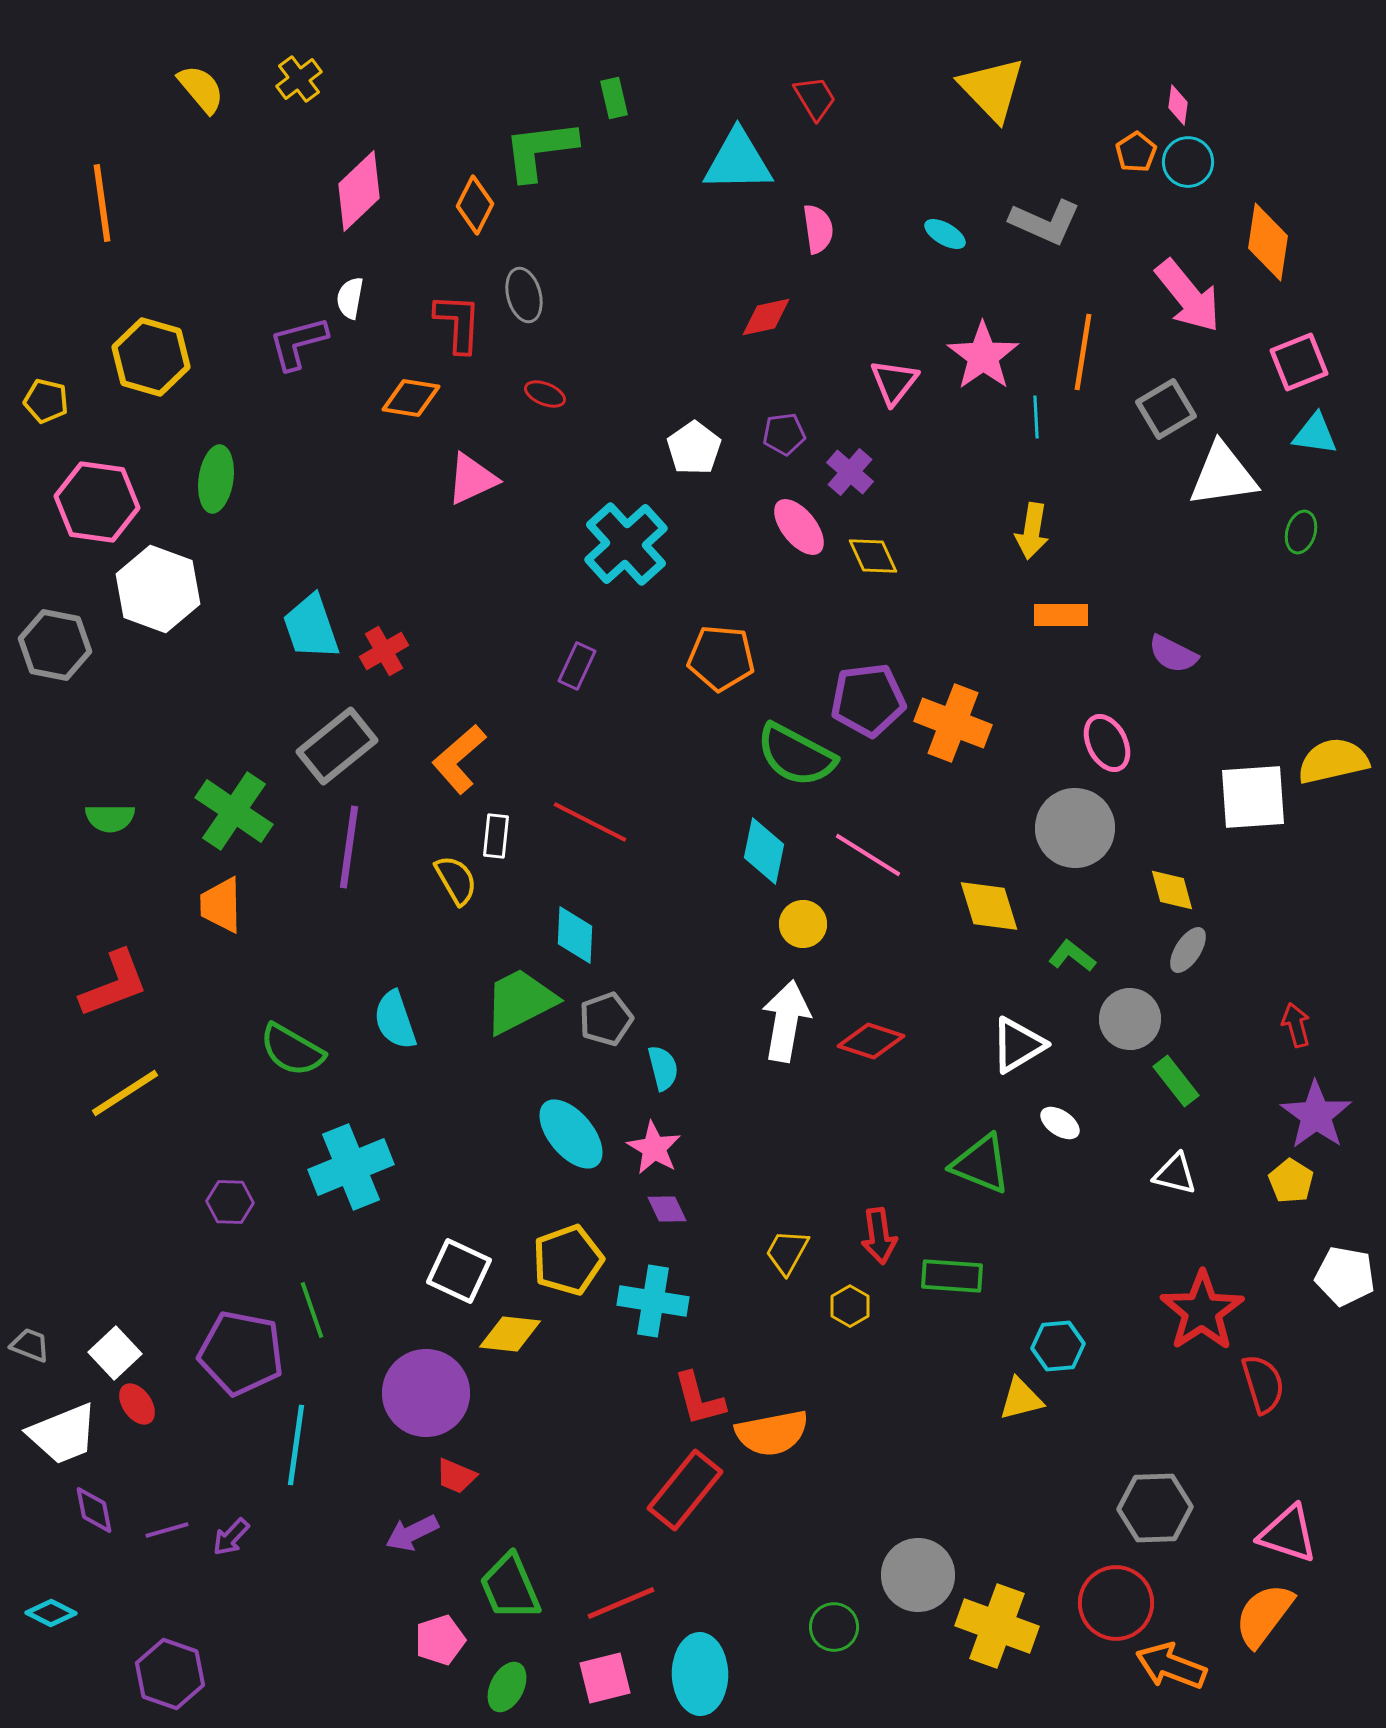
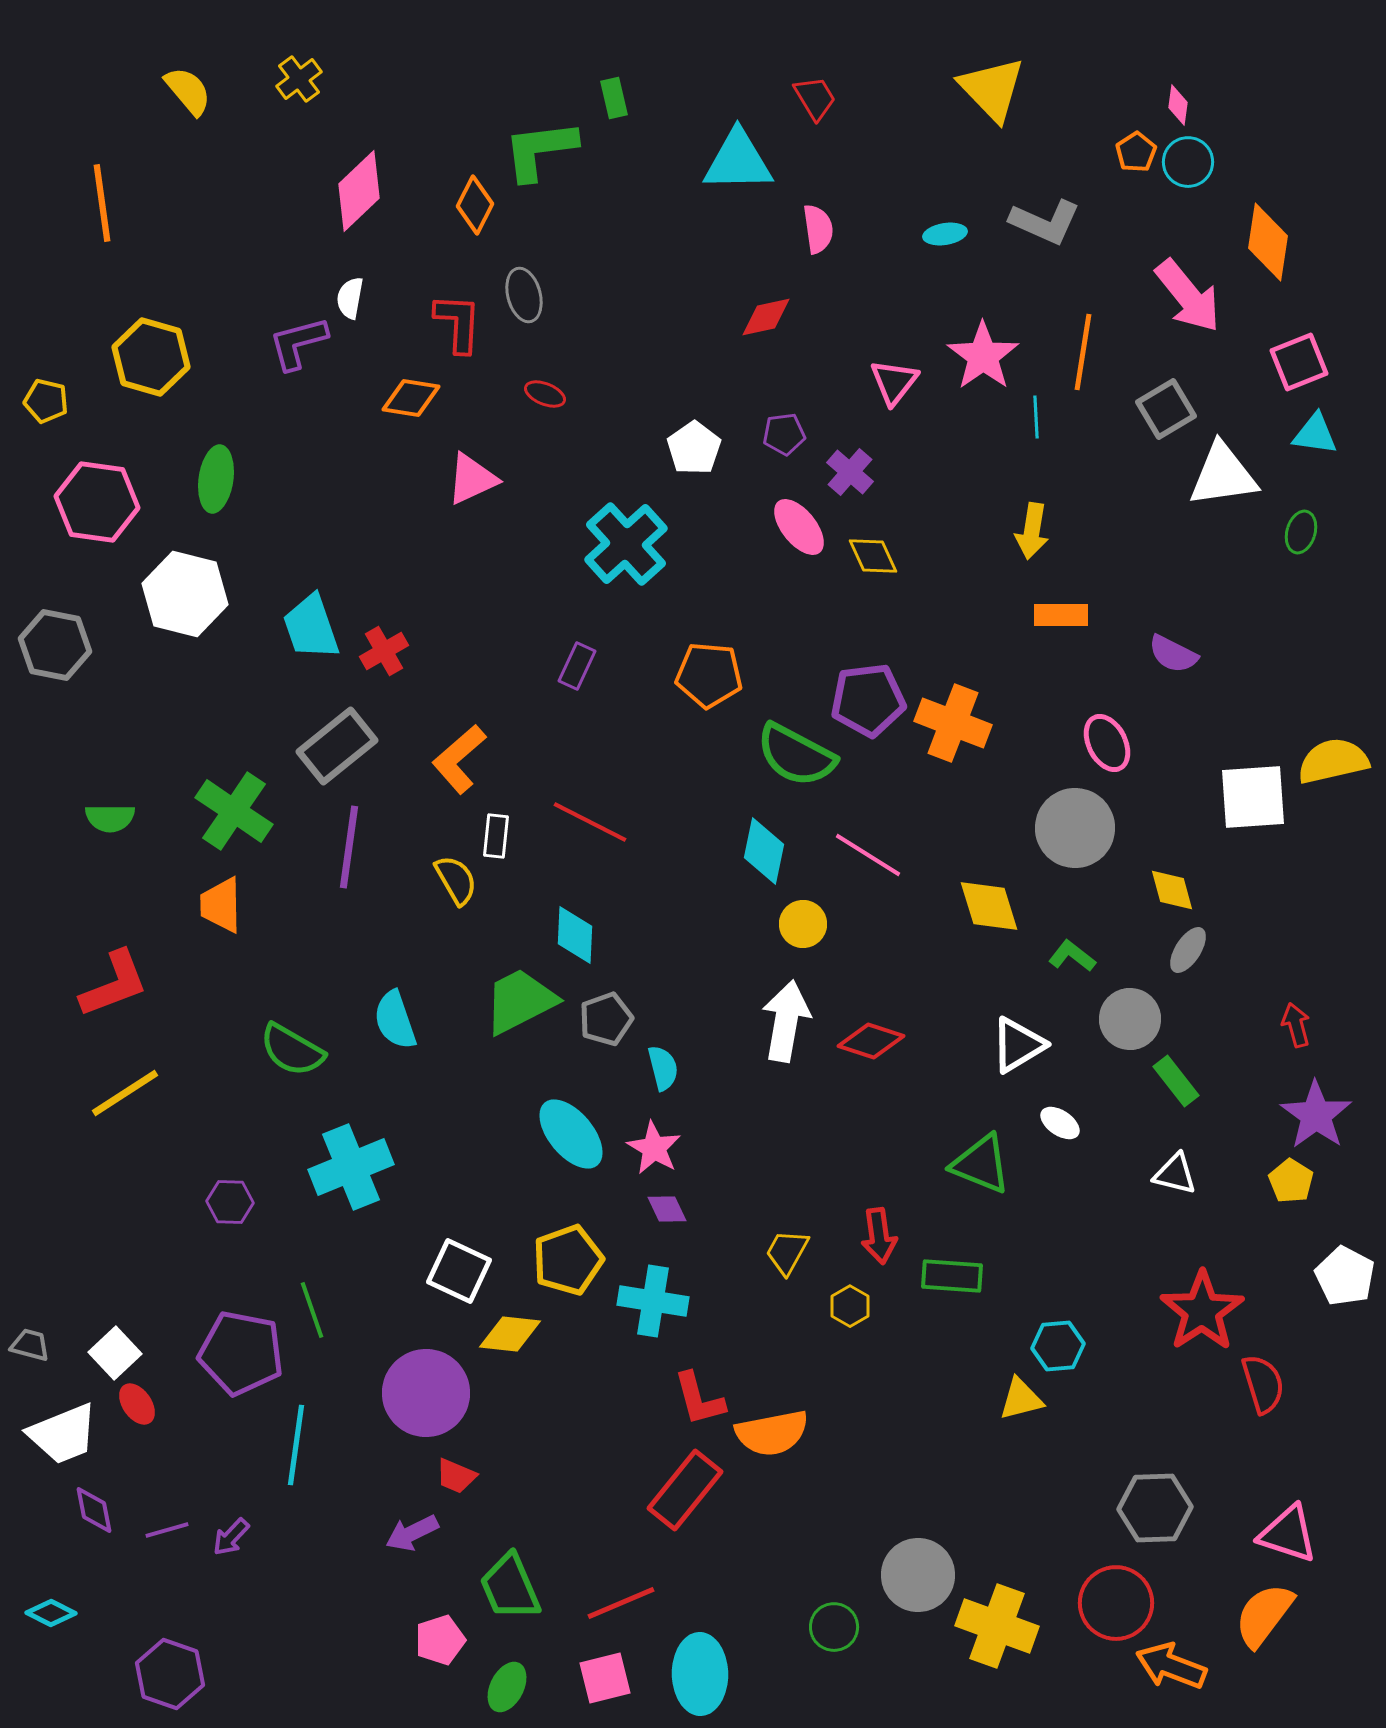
yellow semicircle at (201, 89): moved 13 px left, 2 px down
cyan ellipse at (945, 234): rotated 39 degrees counterclockwise
white hexagon at (158, 589): moved 27 px right, 5 px down; rotated 6 degrees counterclockwise
orange pentagon at (721, 658): moved 12 px left, 17 px down
white pentagon at (1345, 1276): rotated 18 degrees clockwise
gray trapezoid at (30, 1345): rotated 6 degrees counterclockwise
